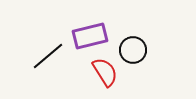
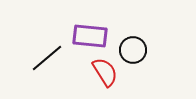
purple rectangle: rotated 20 degrees clockwise
black line: moved 1 px left, 2 px down
